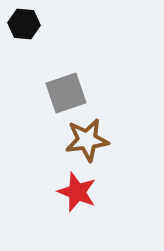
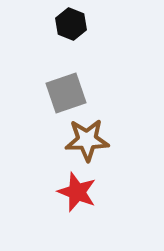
black hexagon: moved 47 px right; rotated 16 degrees clockwise
brown star: rotated 6 degrees clockwise
